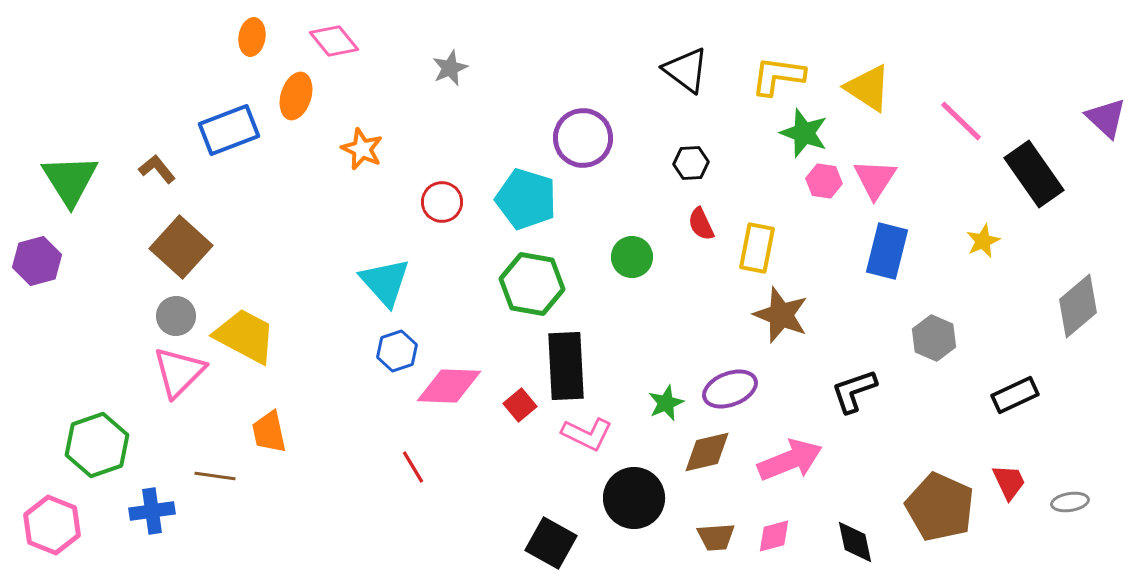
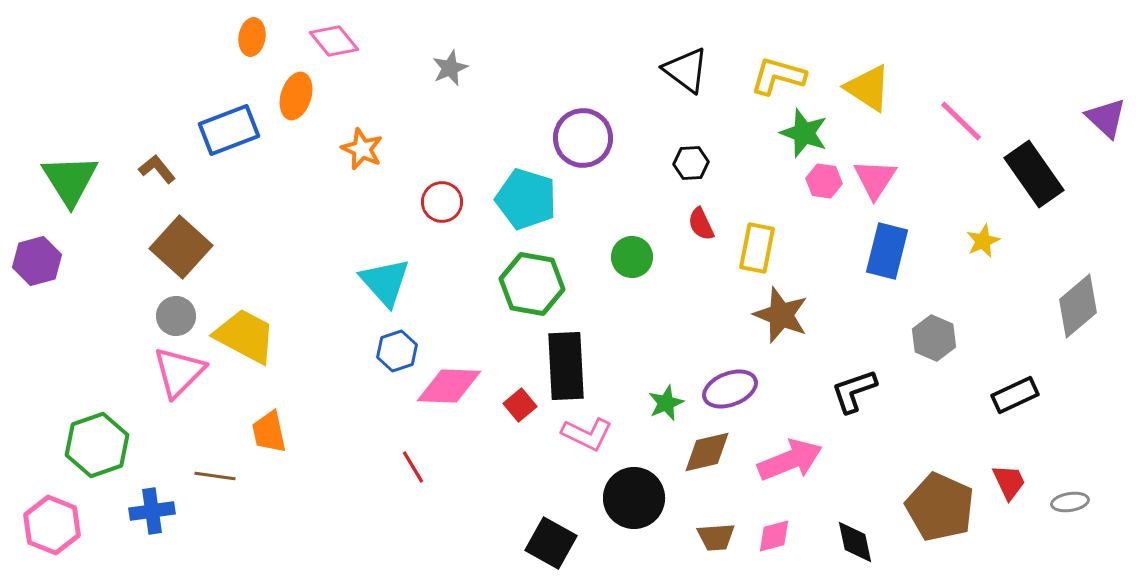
yellow L-shape at (778, 76): rotated 8 degrees clockwise
